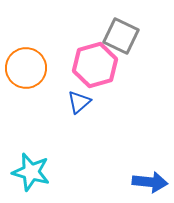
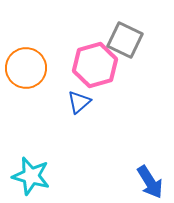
gray square: moved 4 px right, 4 px down
cyan star: moved 4 px down
blue arrow: rotated 52 degrees clockwise
